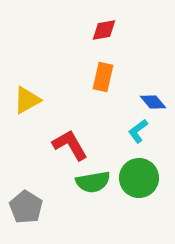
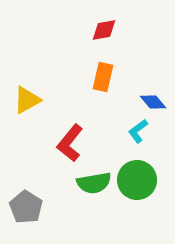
red L-shape: moved 2 px up; rotated 111 degrees counterclockwise
green circle: moved 2 px left, 2 px down
green semicircle: moved 1 px right, 1 px down
